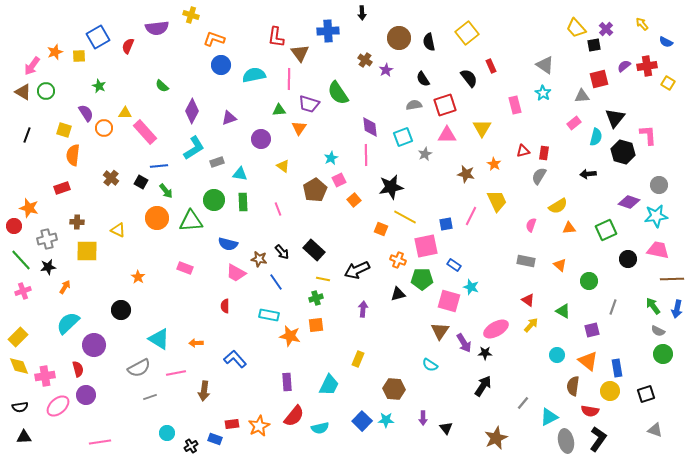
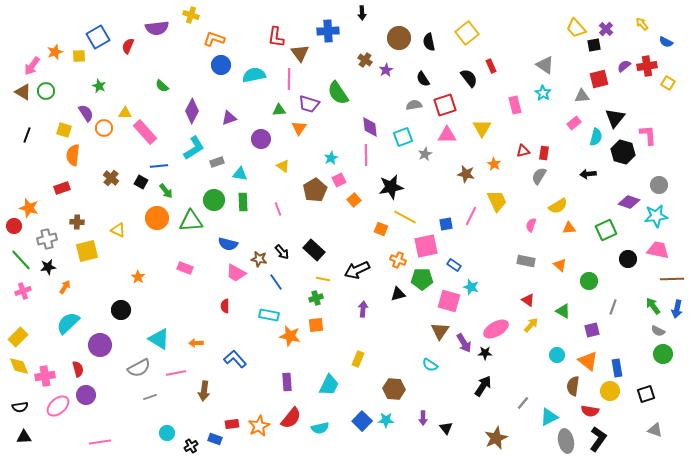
yellow square at (87, 251): rotated 15 degrees counterclockwise
purple circle at (94, 345): moved 6 px right
red semicircle at (294, 416): moved 3 px left, 2 px down
